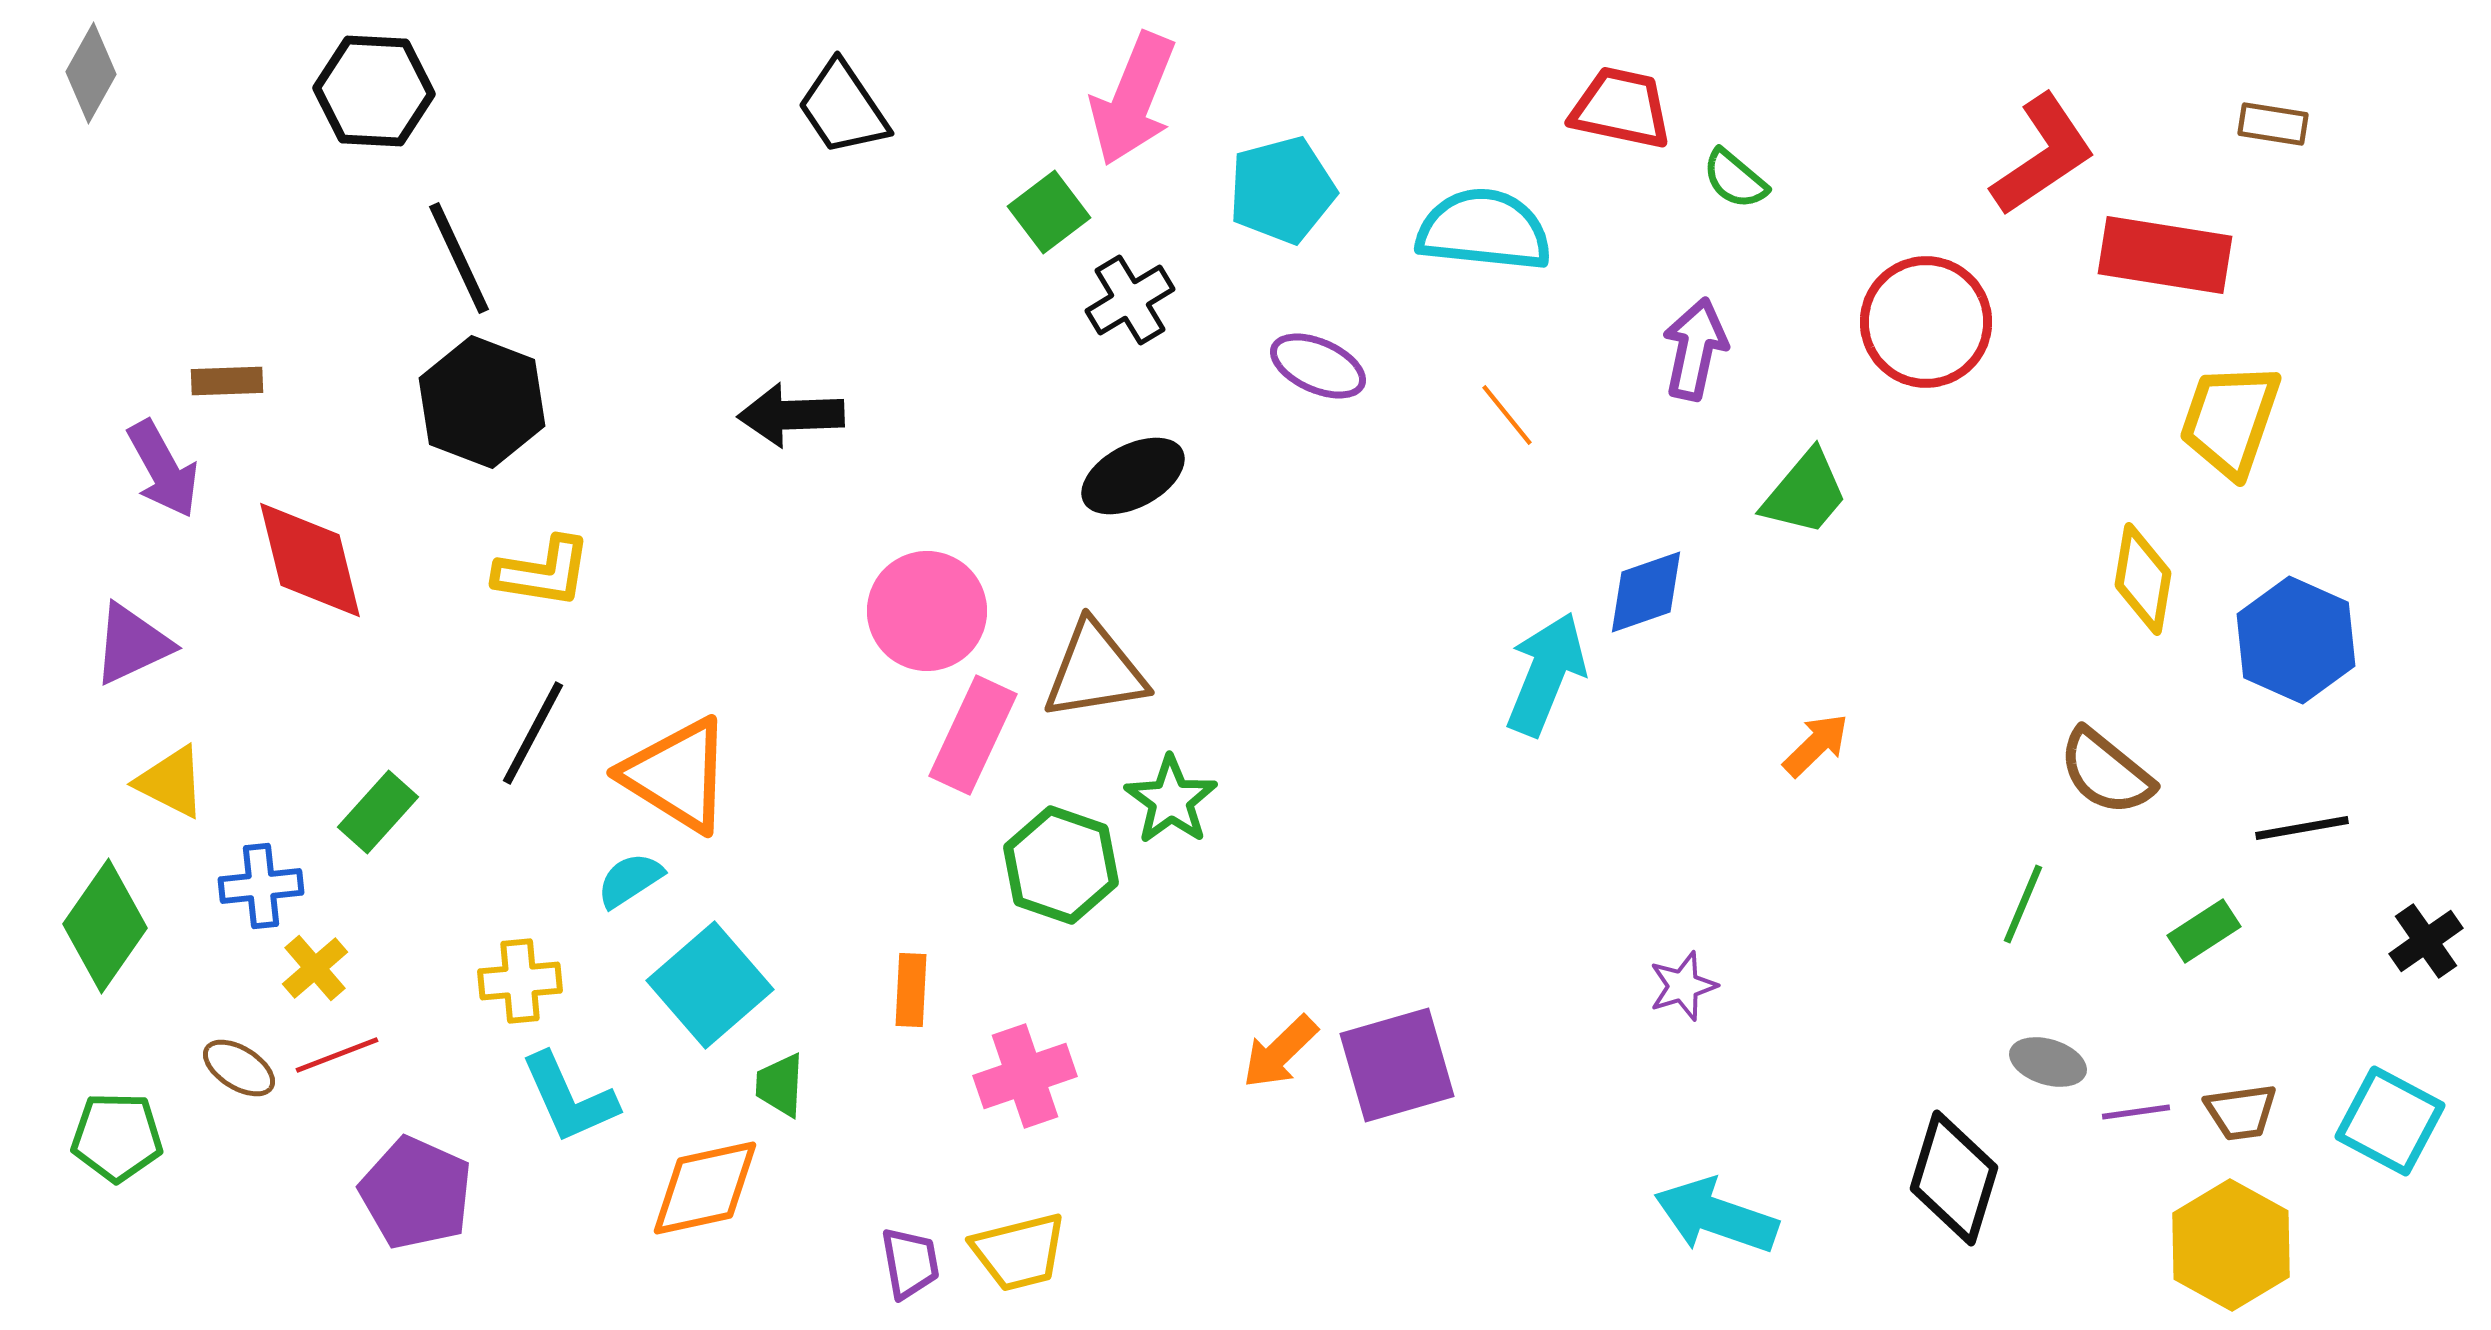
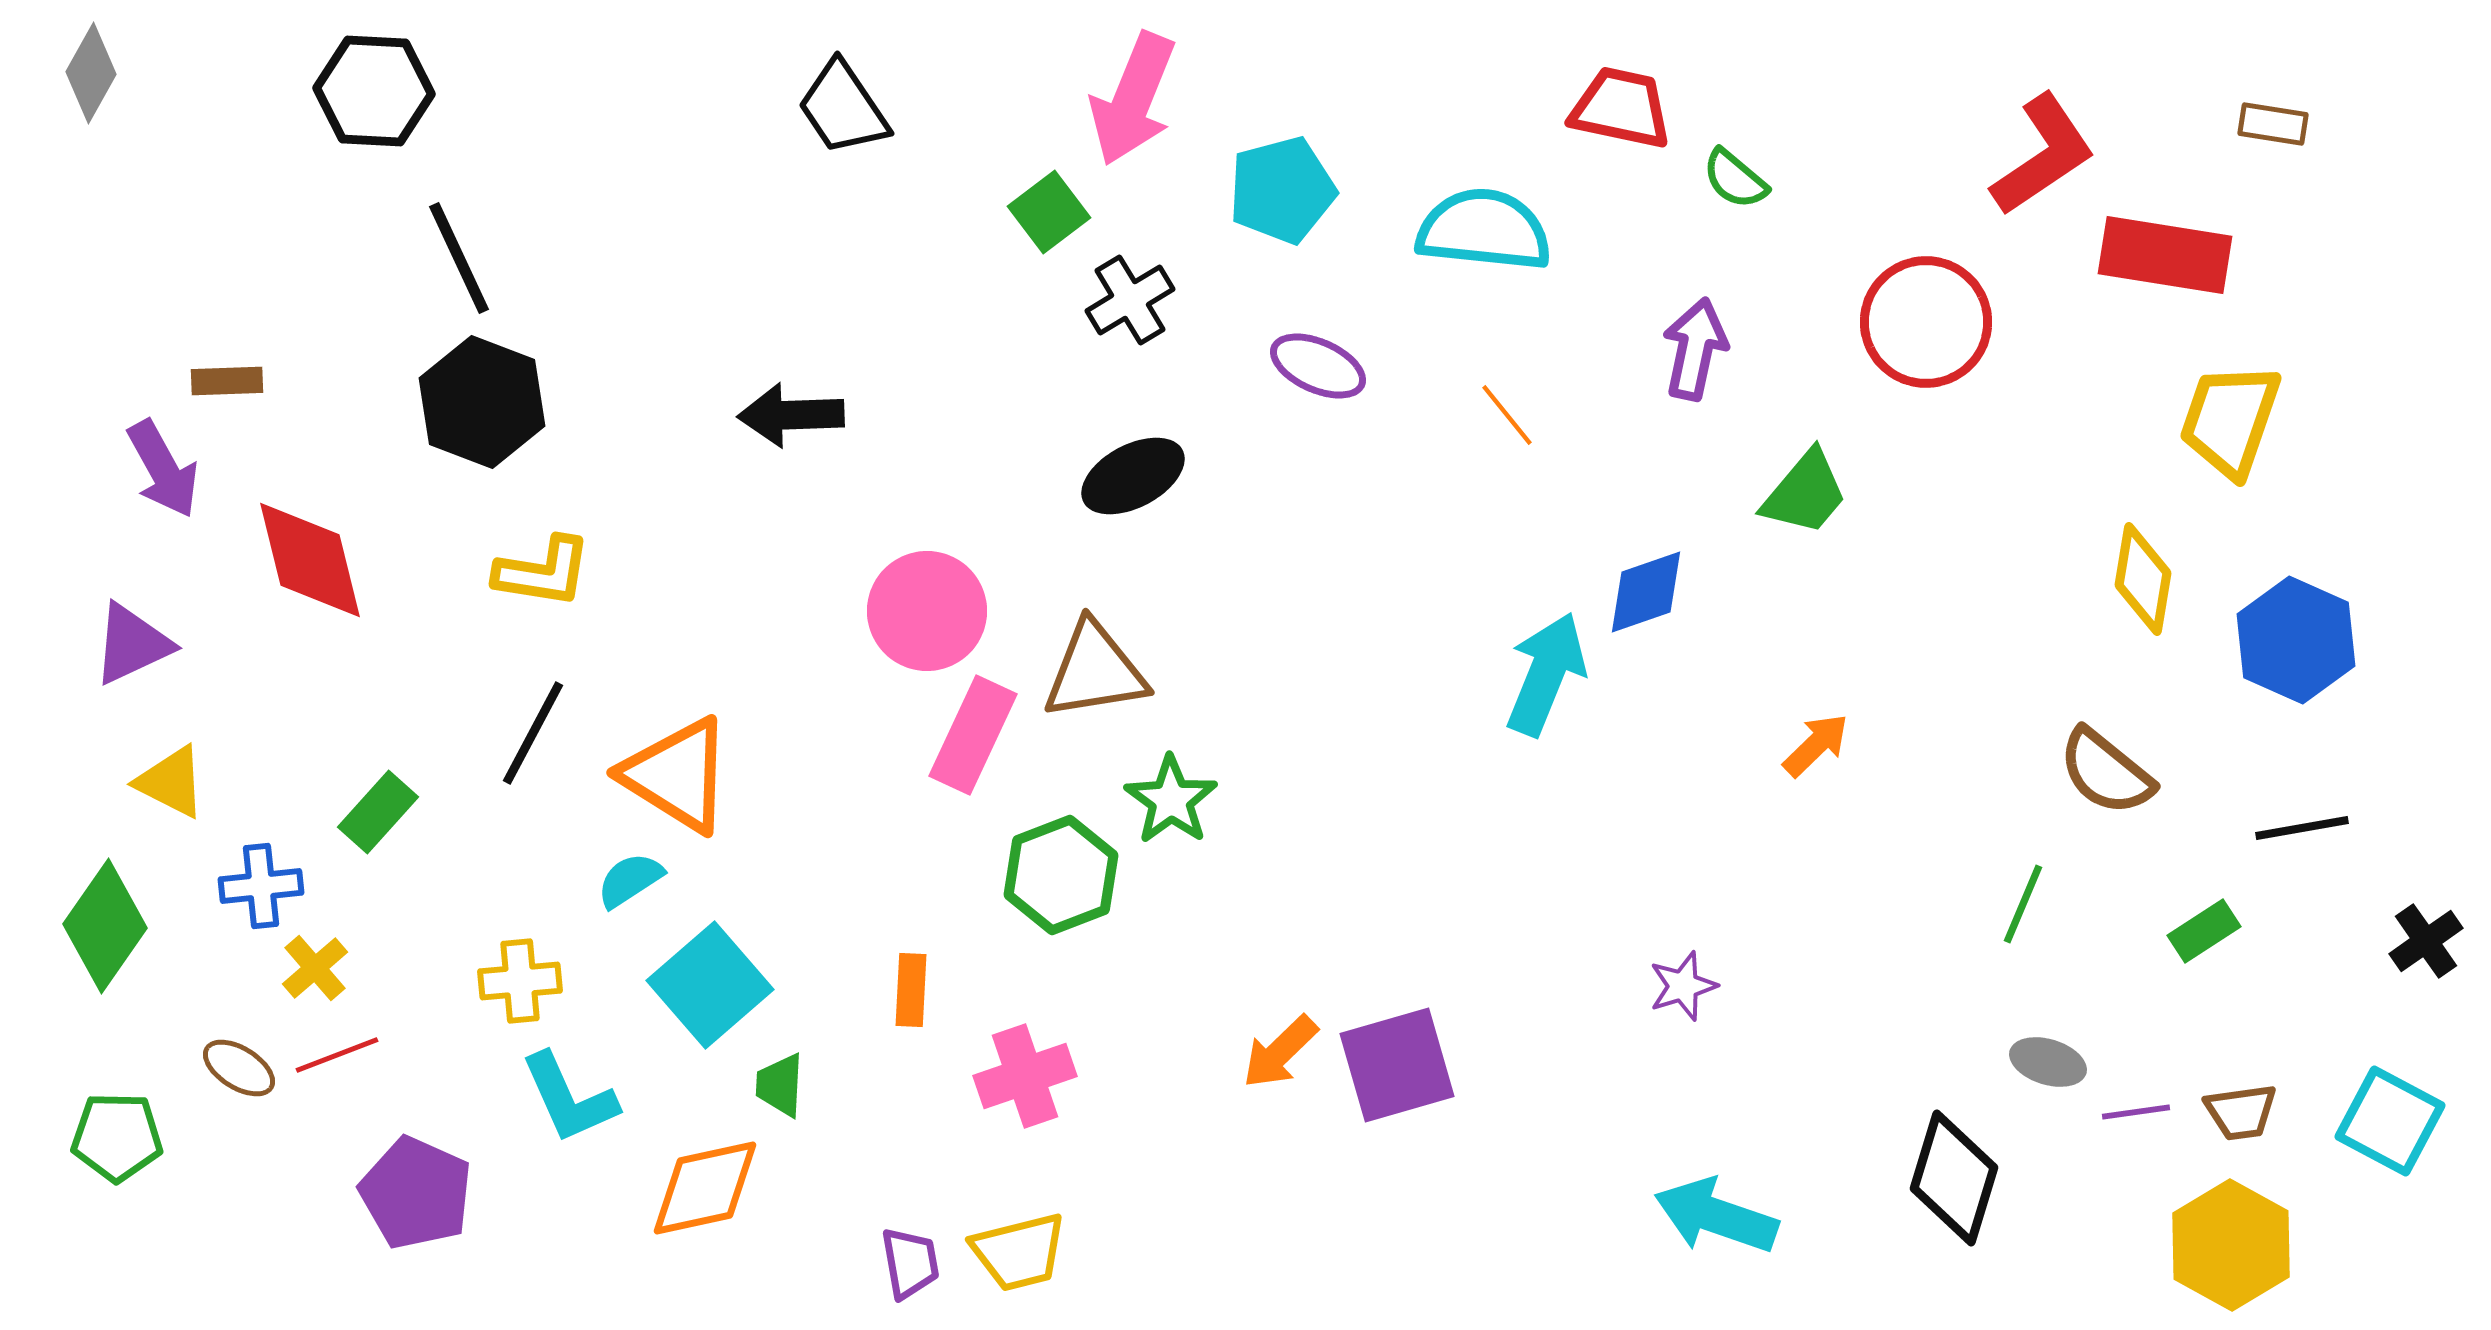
green hexagon at (1061, 865): moved 10 px down; rotated 20 degrees clockwise
